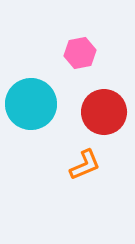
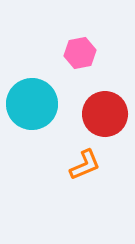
cyan circle: moved 1 px right
red circle: moved 1 px right, 2 px down
